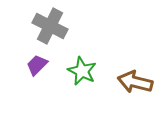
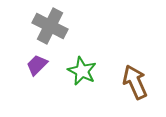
brown arrow: rotated 52 degrees clockwise
